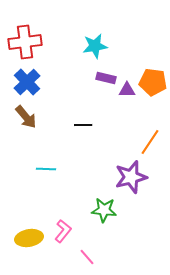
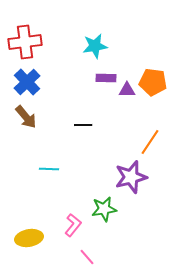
purple rectangle: rotated 12 degrees counterclockwise
cyan line: moved 3 px right
green star: moved 1 px up; rotated 15 degrees counterclockwise
pink L-shape: moved 10 px right, 6 px up
